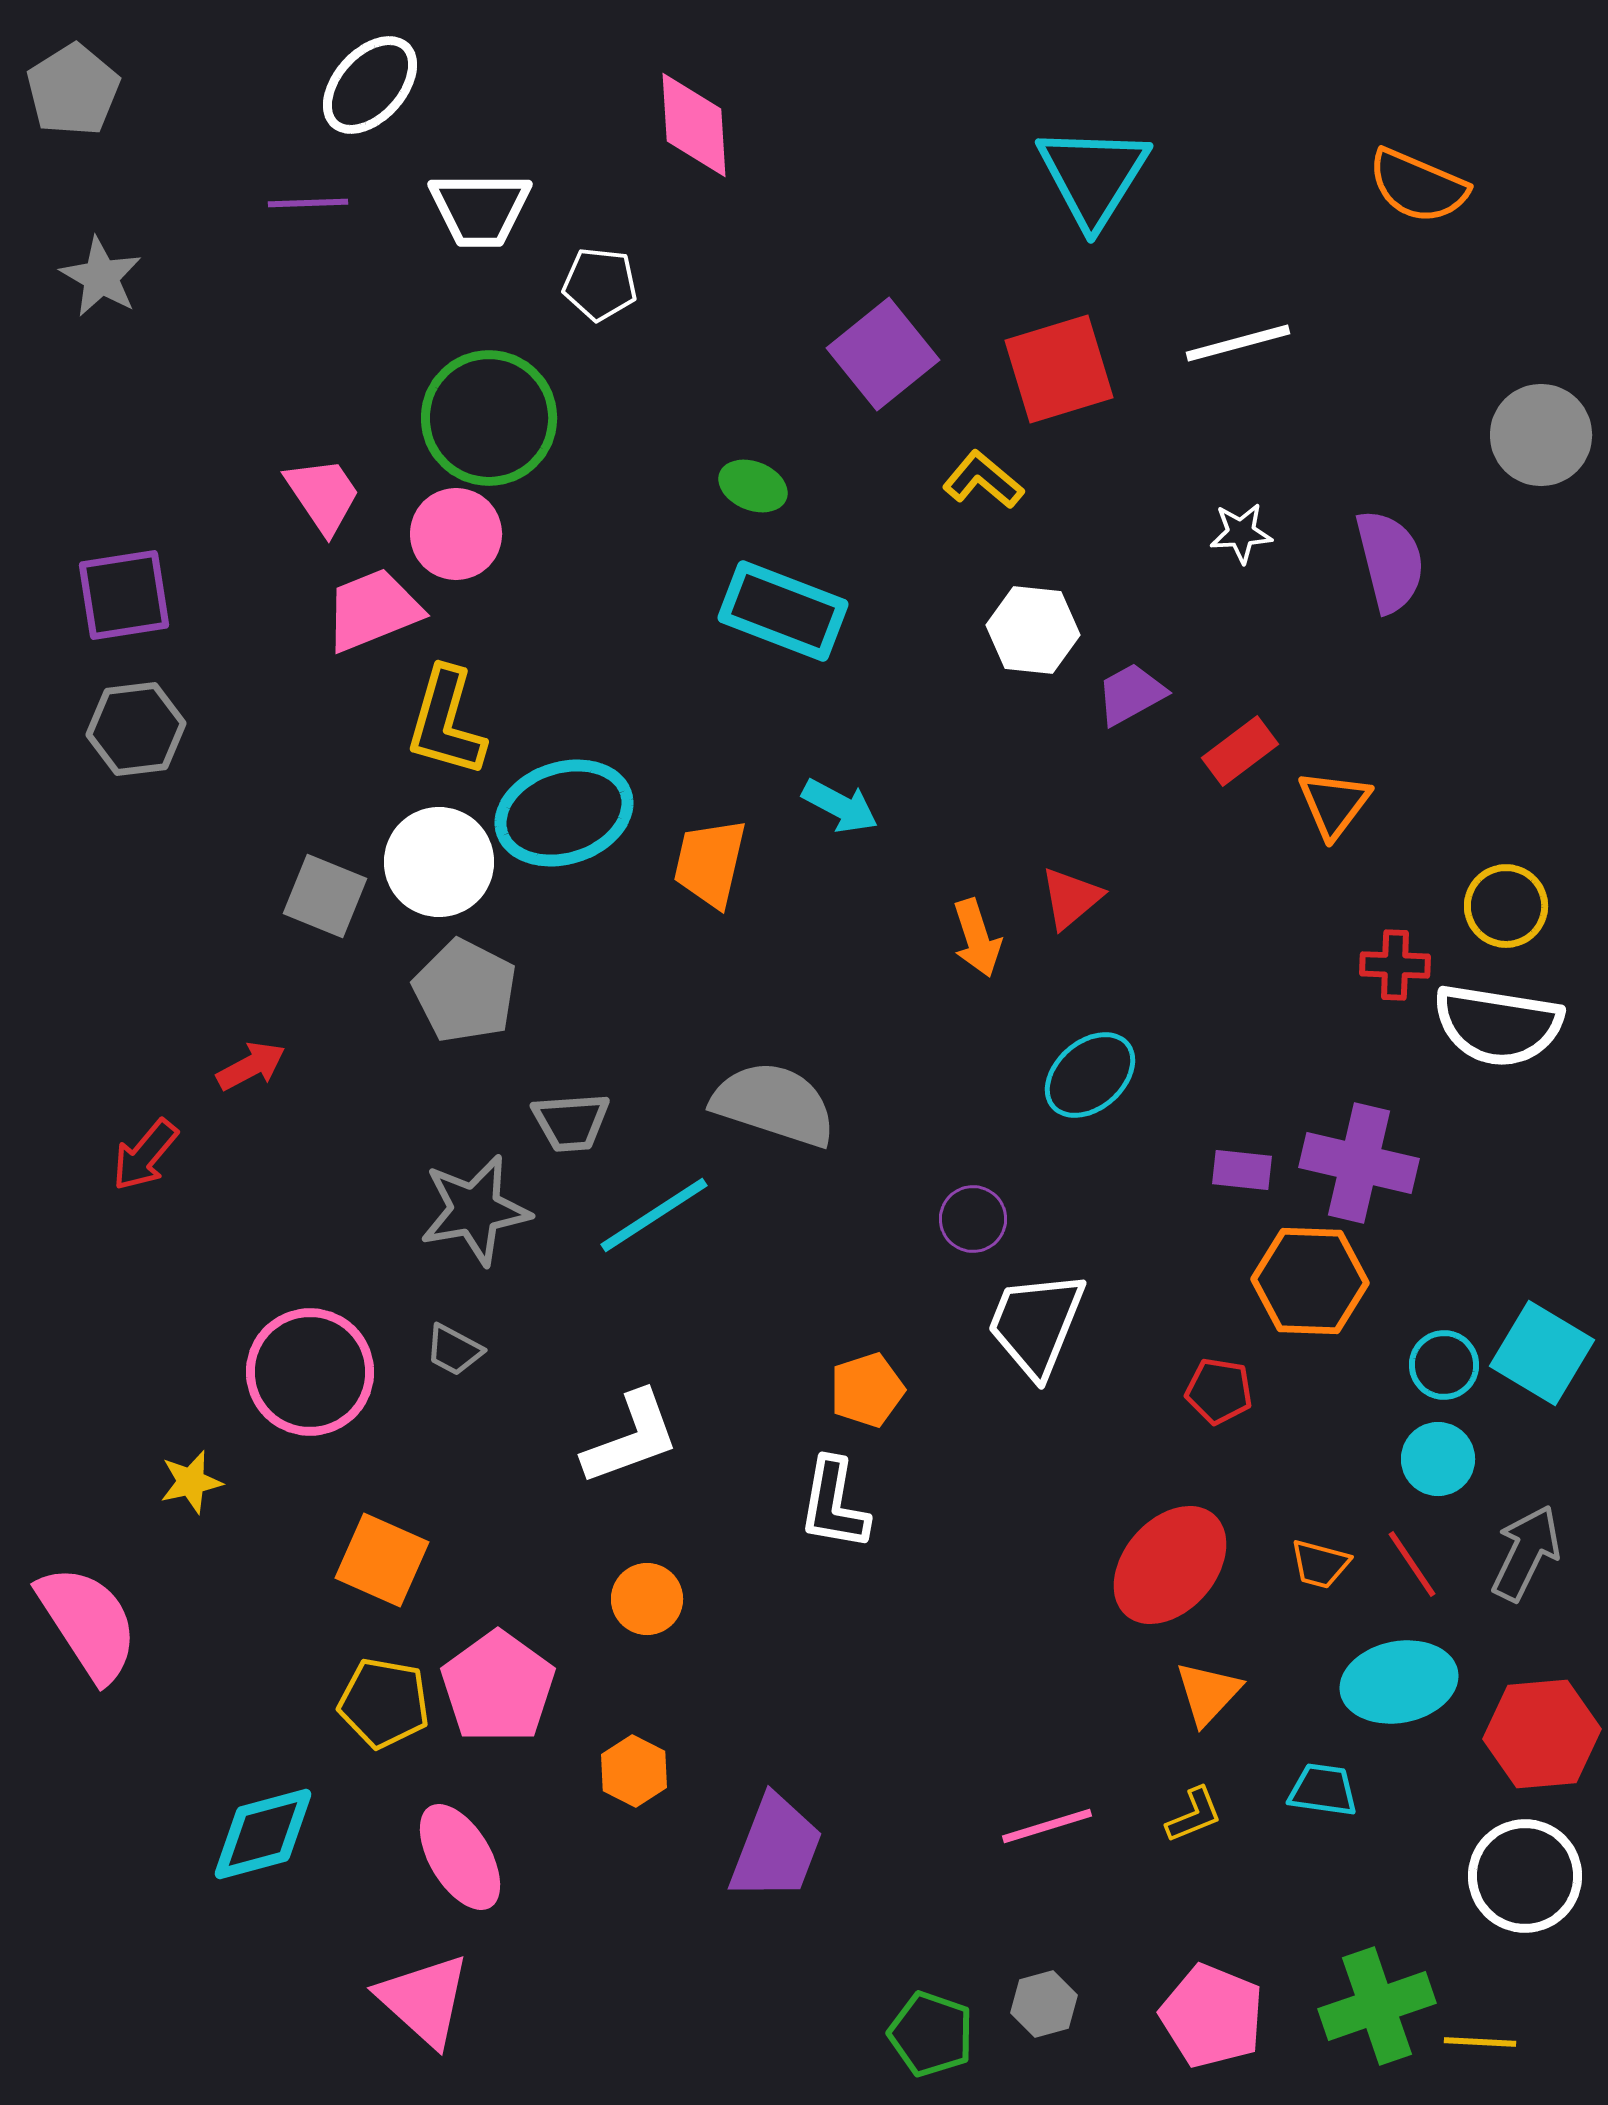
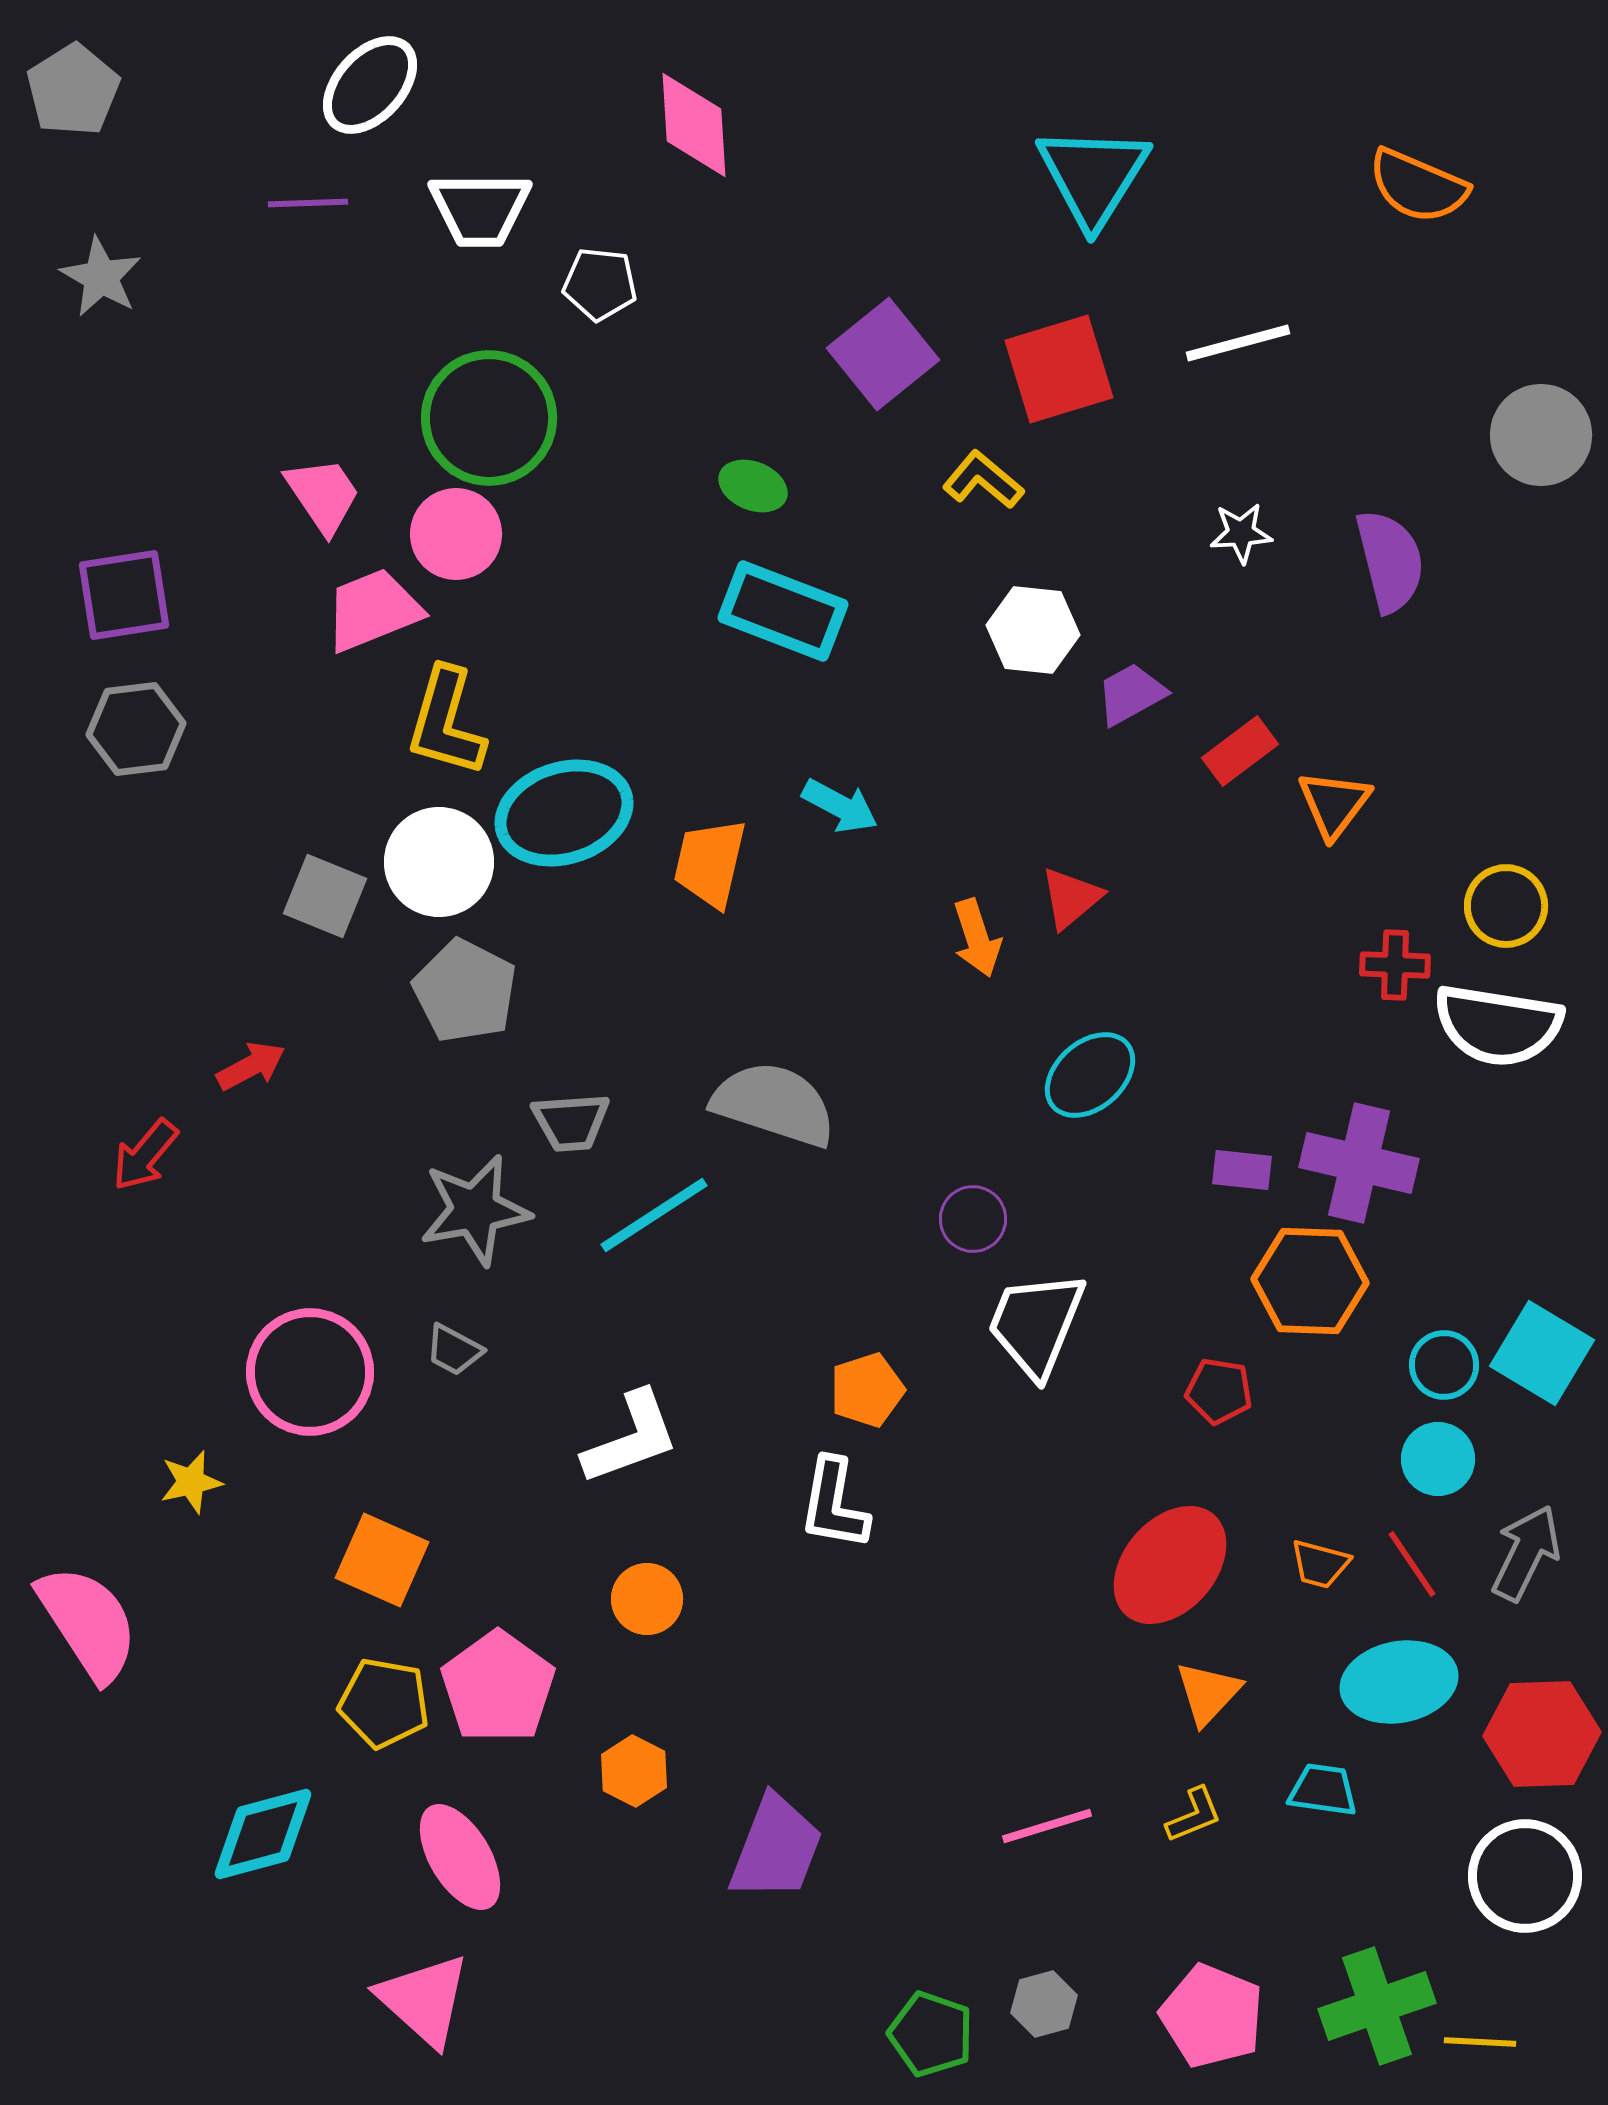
red hexagon at (1542, 1734): rotated 3 degrees clockwise
